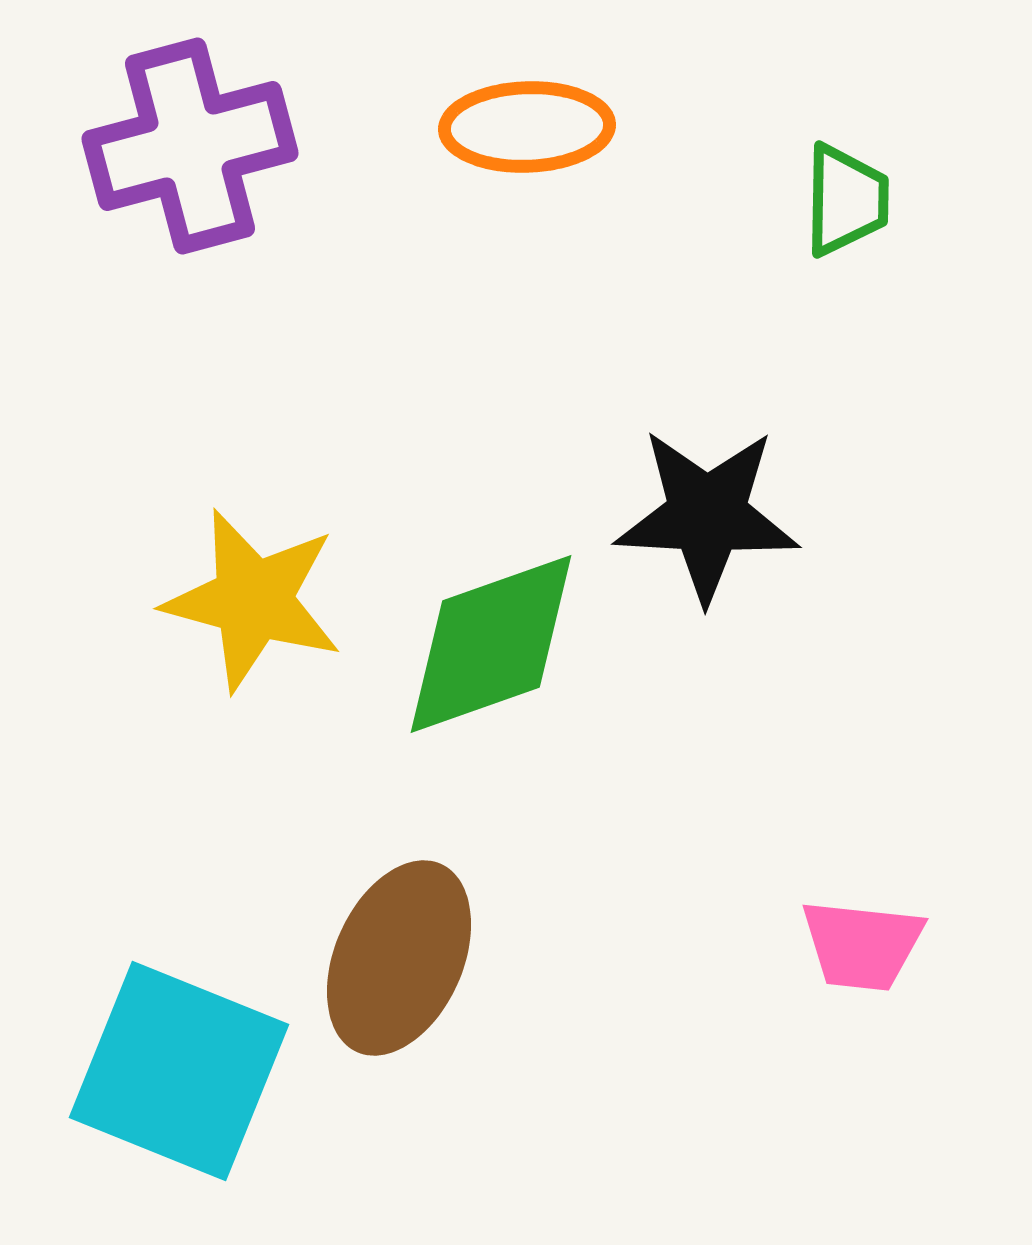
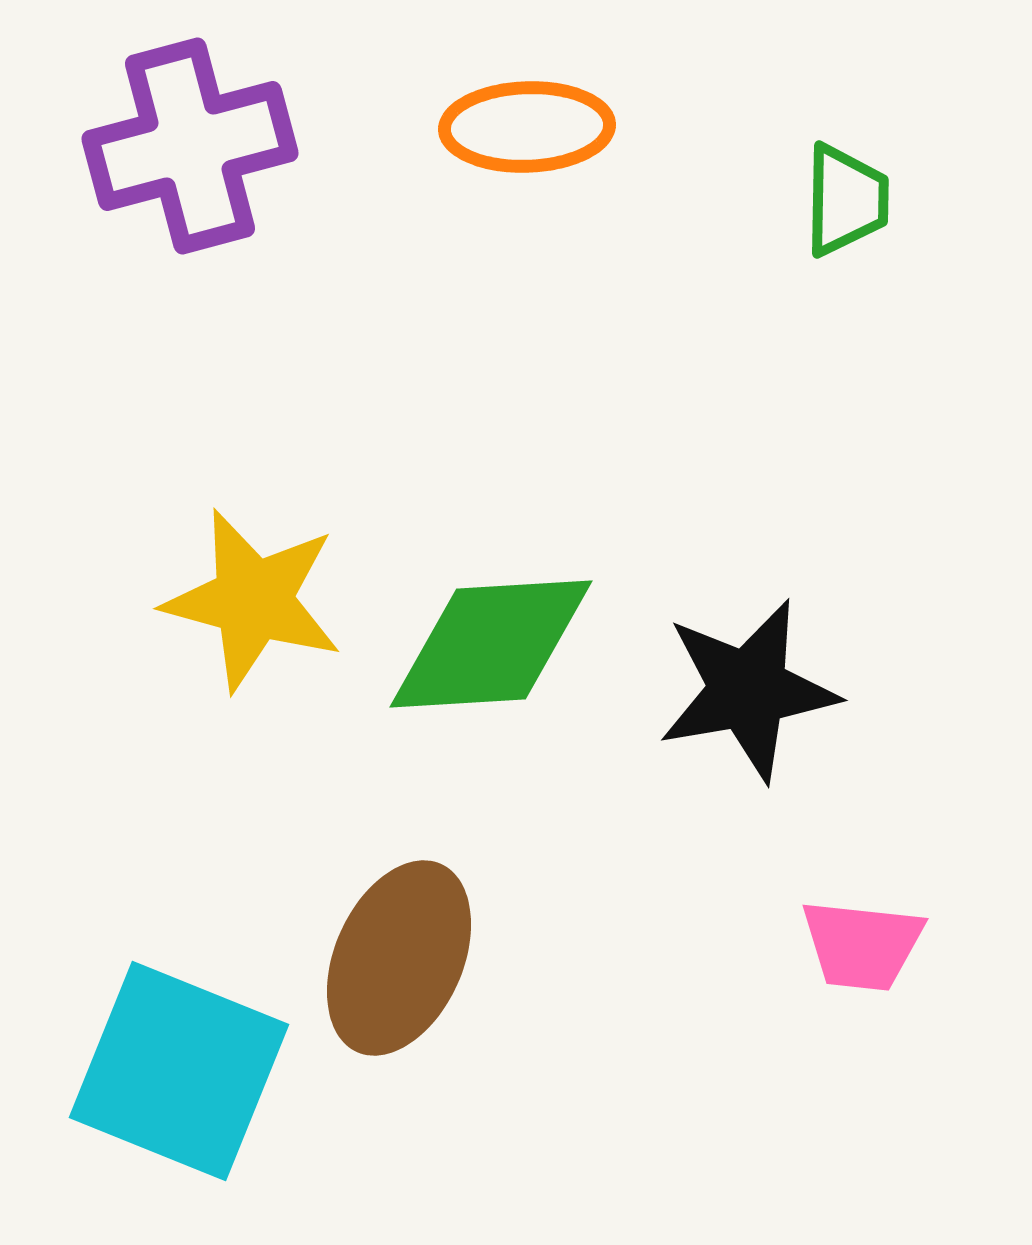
black star: moved 41 px right, 175 px down; rotated 13 degrees counterclockwise
green diamond: rotated 16 degrees clockwise
